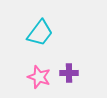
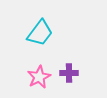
pink star: rotated 25 degrees clockwise
